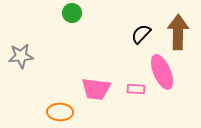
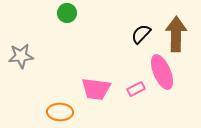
green circle: moved 5 px left
brown arrow: moved 2 px left, 2 px down
pink rectangle: rotated 30 degrees counterclockwise
